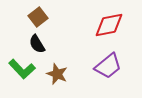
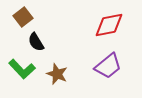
brown square: moved 15 px left
black semicircle: moved 1 px left, 2 px up
